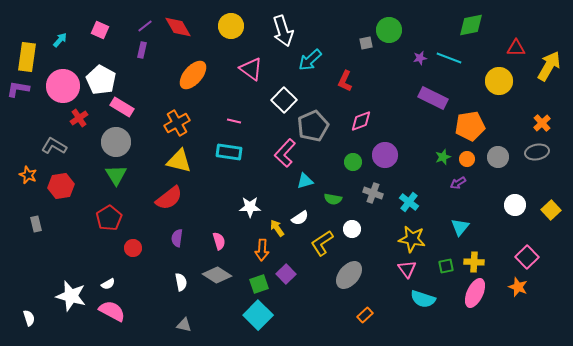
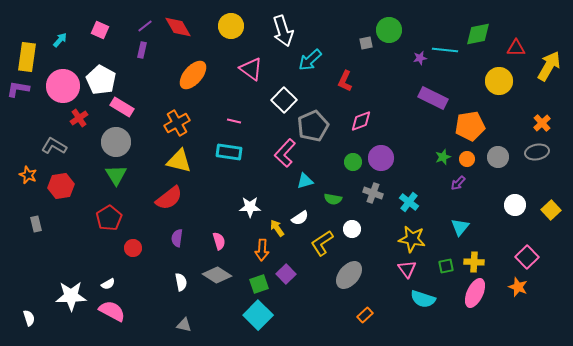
green diamond at (471, 25): moved 7 px right, 9 px down
cyan line at (449, 58): moved 4 px left, 8 px up; rotated 15 degrees counterclockwise
purple circle at (385, 155): moved 4 px left, 3 px down
purple arrow at (458, 183): rotated 14 degrees counterclockwise
white star at (71, 296): rotated 16 degrees counterclockwise
